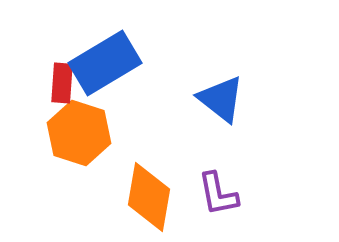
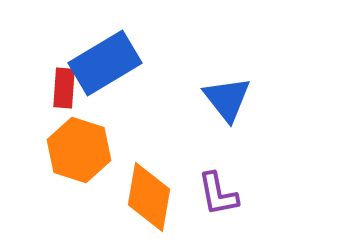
red rectangle: moved 2 px right, 5 px down
blue triangle: moved 6 px right; rotated 14 degrees clockwise
orange hexagon: moved 17 px down
